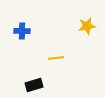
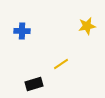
yellow line: moved 5 px right, 6 px down; rotated 28 degrees counterclockwise
black rectangle: moved 1 px up
